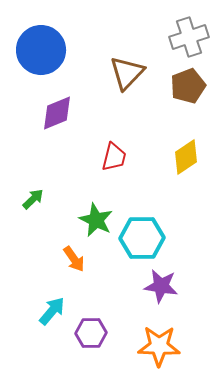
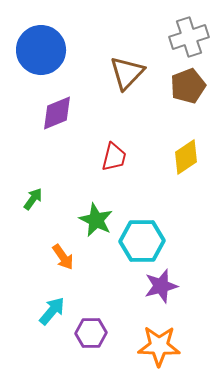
green arrow: rotated 10 degrees counterclockwise
cyan hexagon: moved 3 px down
orange arrow: moved 11 px left, 2 px up
purple star: rotated 24 degrees counterclockwise
